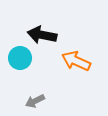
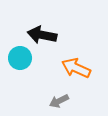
orange arrow: moved 7 px down
gray arrow: moved 24 px right
